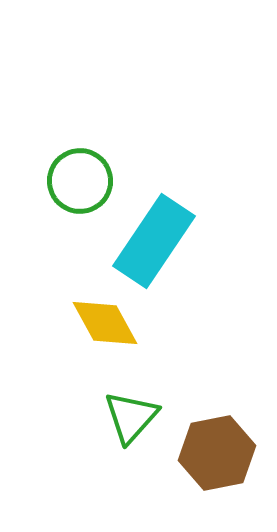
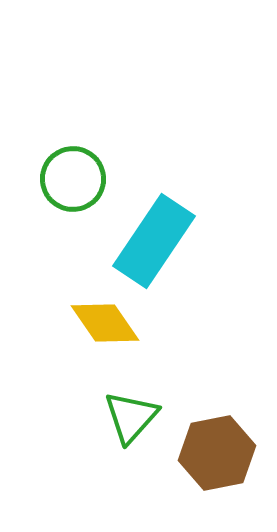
green circle: moved 7 px left, 2 px up
yellow diamond: rotated 6 degrees counterclockwise
